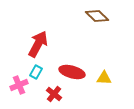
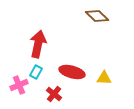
red arrow: rotated 16 degrees counterclockwise
